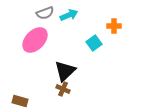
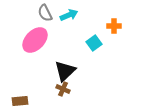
gray semicircle: rotated 84 degrees clockwise
brown rectangle: rotated 21 degrees counterclockwise
